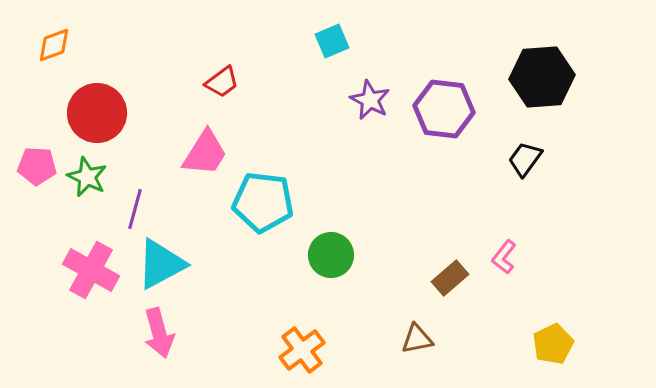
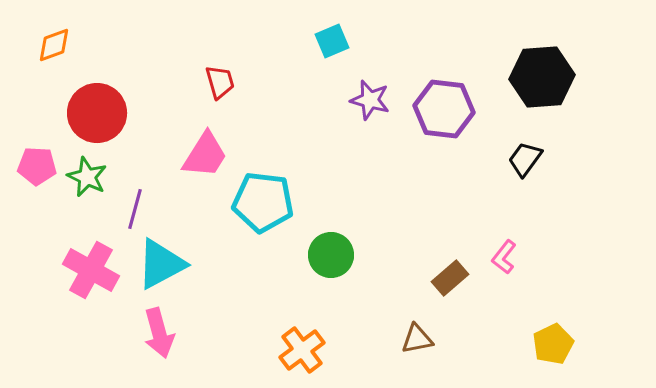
red trapezoid: moved 2 px left; rotated 69 degrees counterclockwise
purple star: rotated 12 degrees counterclockwise
pink trapezoid: moved 2 px down
